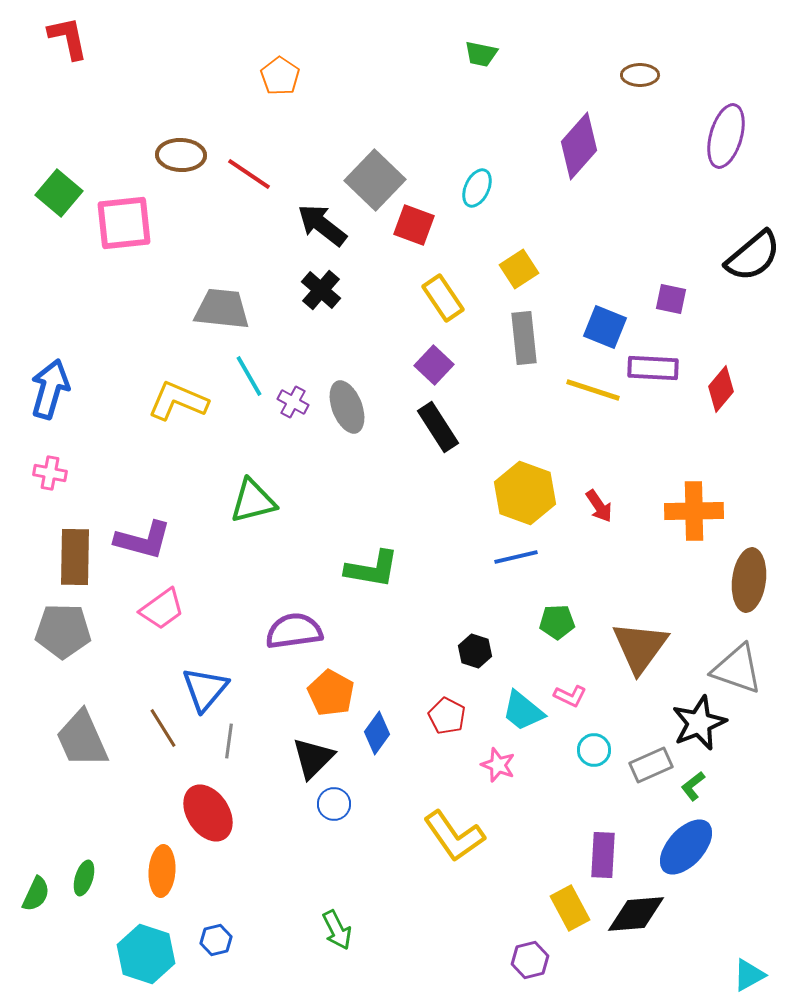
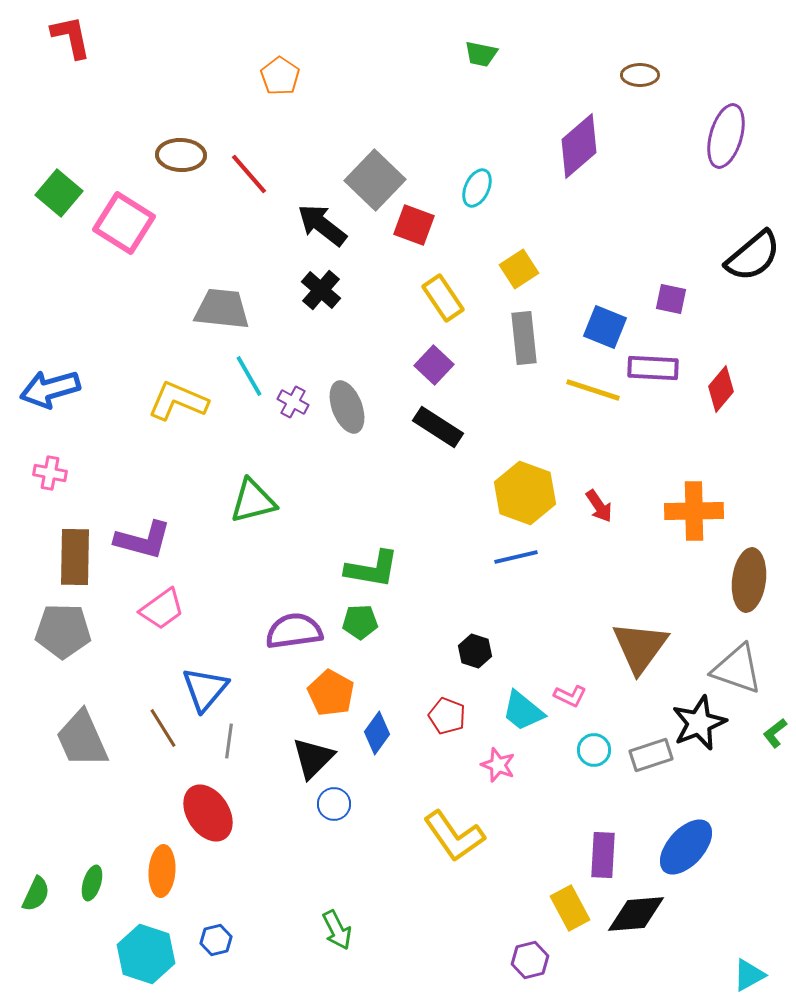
red L-shape at (68, 38): moved 3 px right, 1 px up
purple diamond at (579, 146): rotated 8 degrees clockwise
red line at (249, 174): rotated 15 degrees clockwise
pink square at (124, 223): rotated 38 degrees clockwise
blue arrow at (50, 389): rotated 122 degrees counterclockwise
black rectangle at (438, 427): rotated 24 degrees counterclockwise
green pentagon at (557, 622): moved 197 px left
red pentagon at (447, 716): rotated 6 degrees counterclockwise
gray rectangle at (651, 765): moved 10 px up; rotated 6 degrees clockwise
green L-shape at (693, 786): moved 82 px right, 53 px up
green ellipse at (84, 878): moved 8 px right, 5 px down
